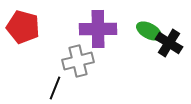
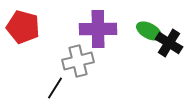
black line: rotated 10 degrees clockwise
